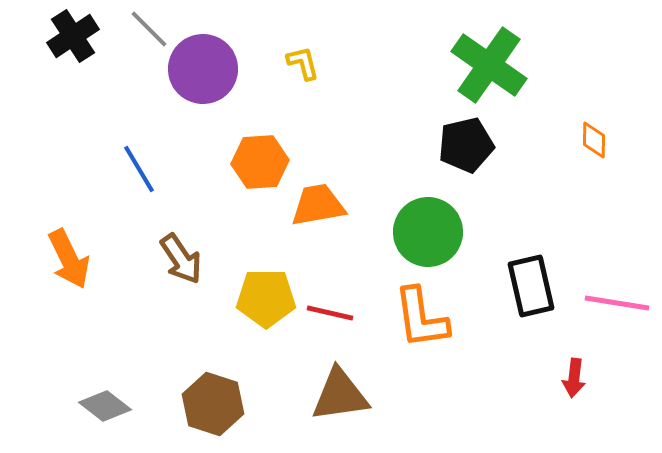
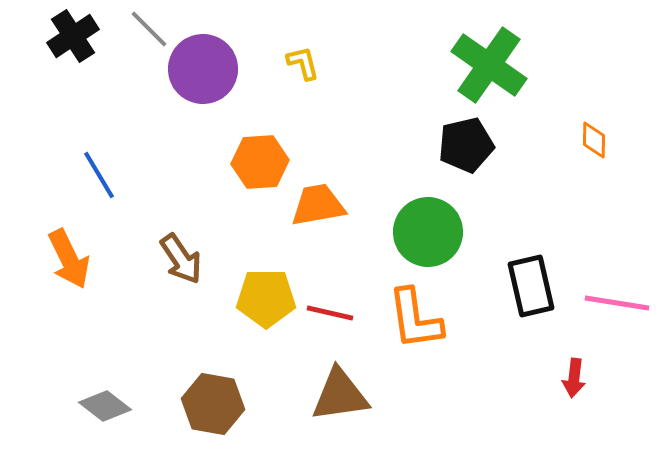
blue line: moved 40 px left, 6 px down
orange L-shape: moved 6 px left, 1 px down
brown hexagon: rotated 8 degrees counterclockwise
